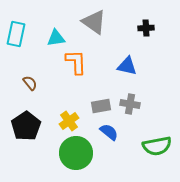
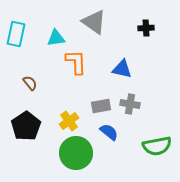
blue triangle: moved 5 px left, 3 px down
